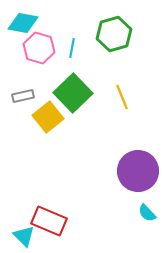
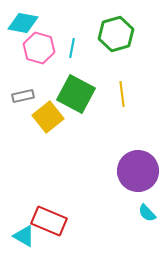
green hexagon: moved 2 px right
green square: moved 3 px right, 1 px down; rotated 18 degrees counterclockwise
yellow line: moved 3 px up; rotated 15 degrees clockwise
cyan triangle: rotated 15 degrees counterclockwise
